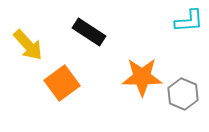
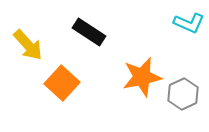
cyan L-shape: moved 2 px down; rotated 28 degrees clockwise
orange star: rotated 12 degrees counterclockwise
orange square: rotated 12 degrees counterclockwise
gray hexagon: rotated 12 degrees clockwise
